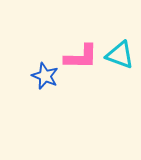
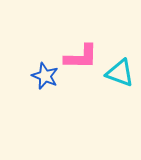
cyan triangle: moved 18 px down
